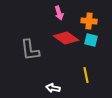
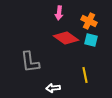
pink arrow: rotated 24 degrees clockwise
orange cross: rotated 21 degrees clockwise
gray L-shape: moved 12 px down
yellow line: moved 1 px left
white arrow: rotated 16 degrees counterclockwise
